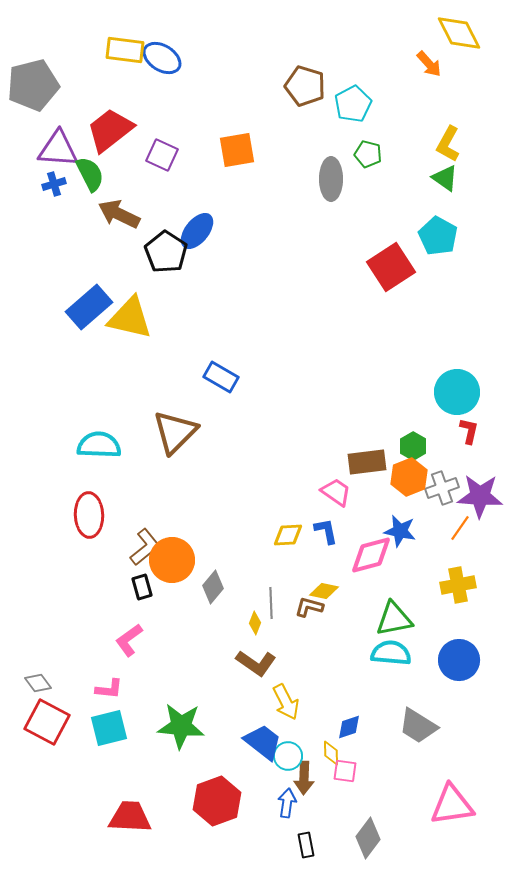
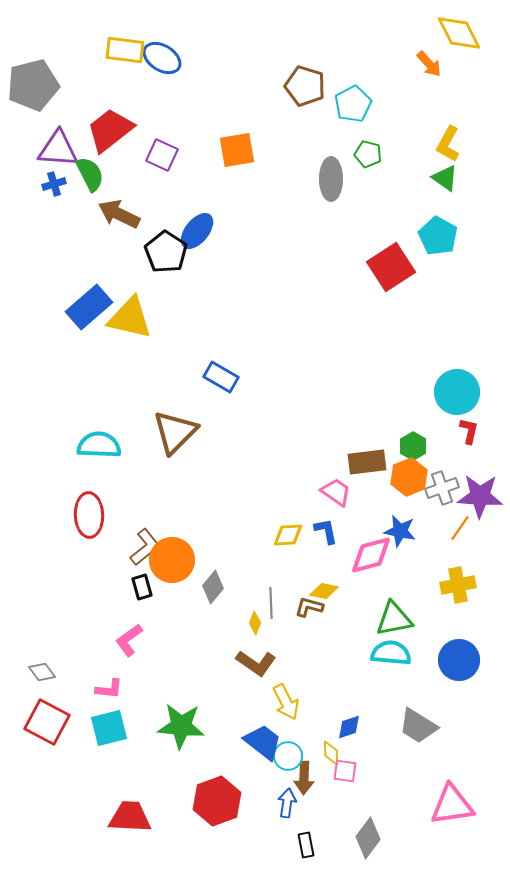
gray diamond at (38, 683): moved 4 px right, 11 px up
